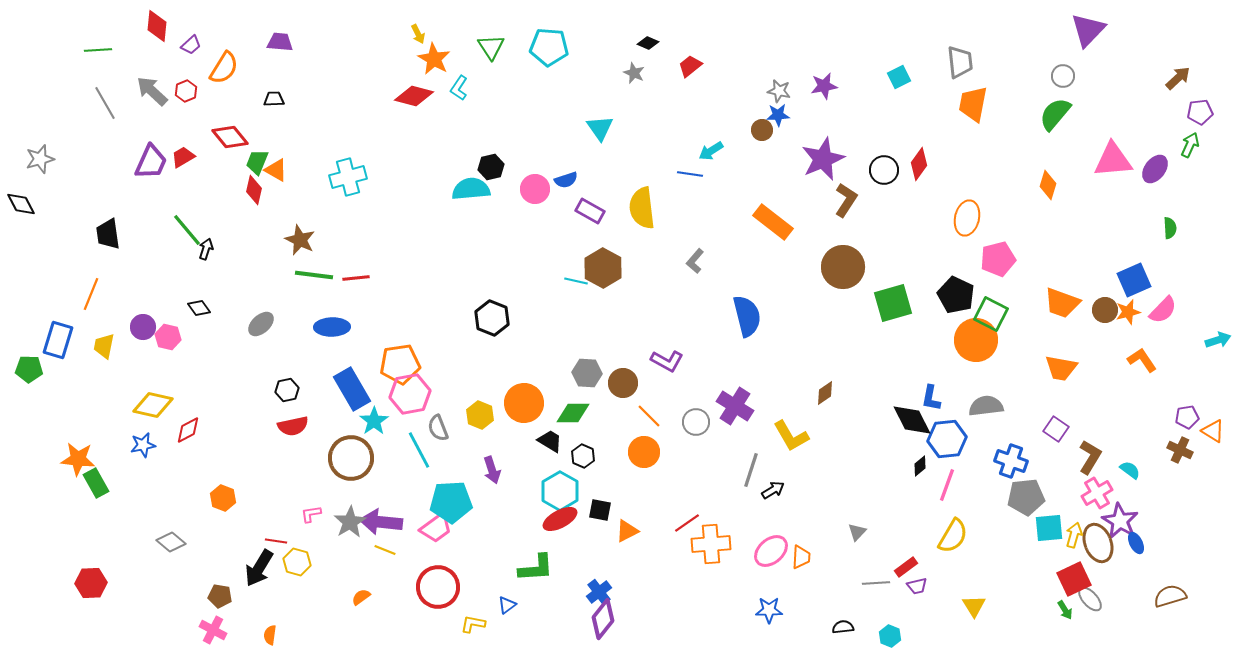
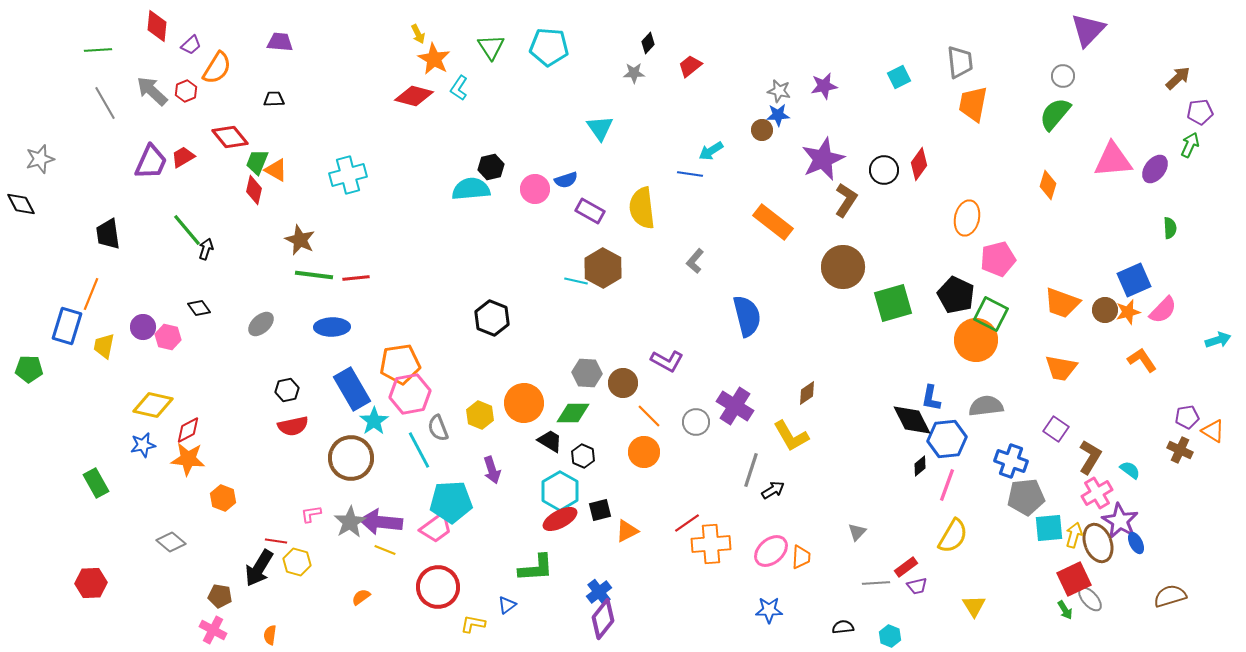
black diamond at (648, 43): rotated 70 degrees counterclockwise
orange semicircle at (224, 68): moved 7 px left
gray star at (634, 73): rotated 25 degrees counterclockwise
cyan cross at (348, 177): moved 2 px up
blue rectangle at (58, 340): moved 9 px right, 14 px up
brown diamond at (825, 393): moved 18 px left
orange star at (78, 459): moved 110 px right
black square at (600, 510): rotated 25 degrees counterclockwise
